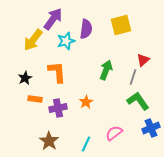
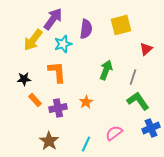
cyan star: moved 3 px left, 3 px down
red triangle: moved 3 px right, 11 px up
black star: moved 1 px left, 1 px down; rotated 24 degrees clockwise
orange rectangle: moved 1 px down; rotated 40 degrees clockwise
